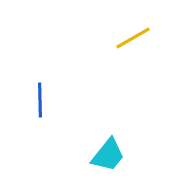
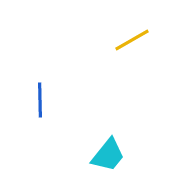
yellow line: moved 1 px left, 2 px down
